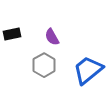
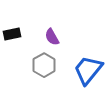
blue trapezoid: rotated 12 degrees counterclockwise
